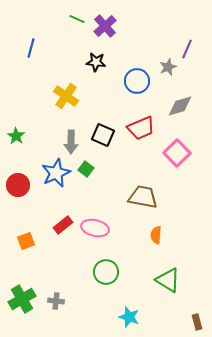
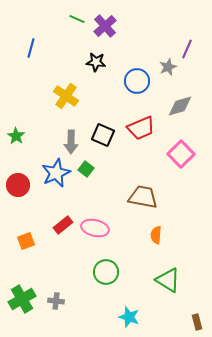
pink square: moved 4 px right, 1 px down
